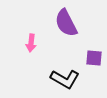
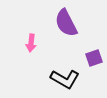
purple square: rotated 24 degrees counterclockwise
